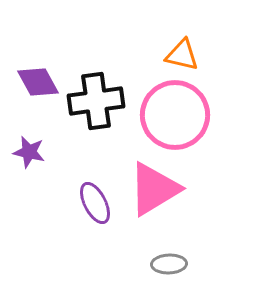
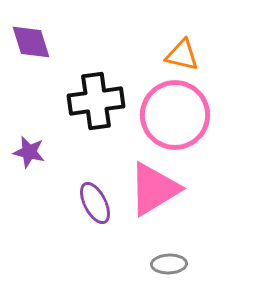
purple diamond: moved 7 px left, 40 px up; rotated 12 degrees clockwise
